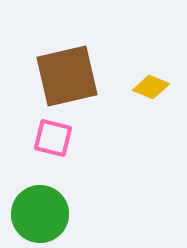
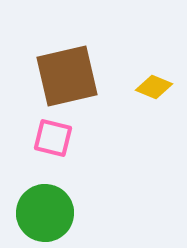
yellow diamond: moved 3 px right
green circle: moved 5 px right, 1 px up
